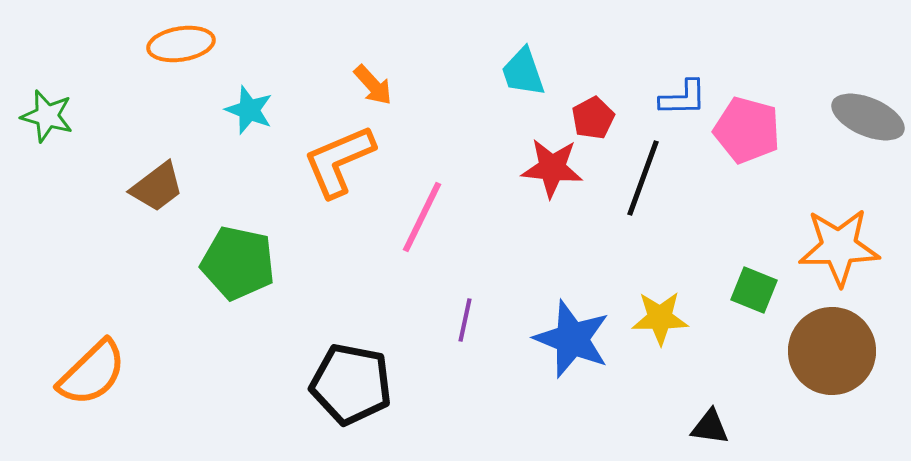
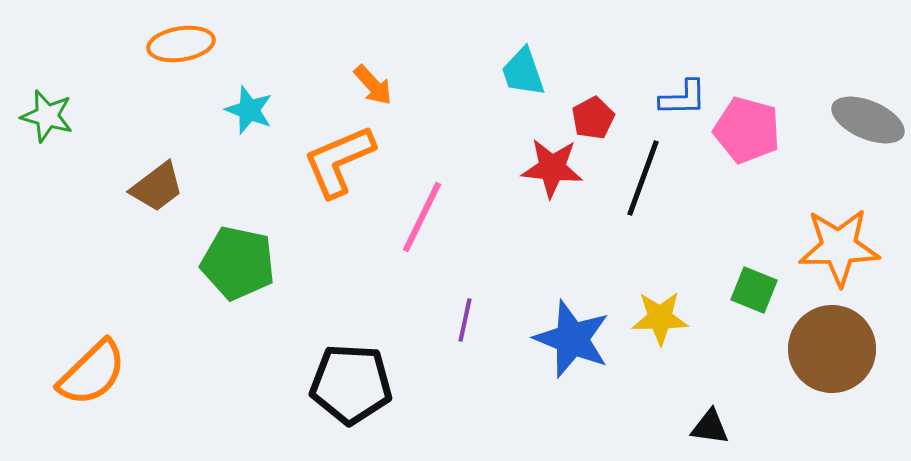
gray ellipse: moved 3 px down
brown circle: moved 2 px up
black pentagon: rotated 8 degrees counterclockwise
